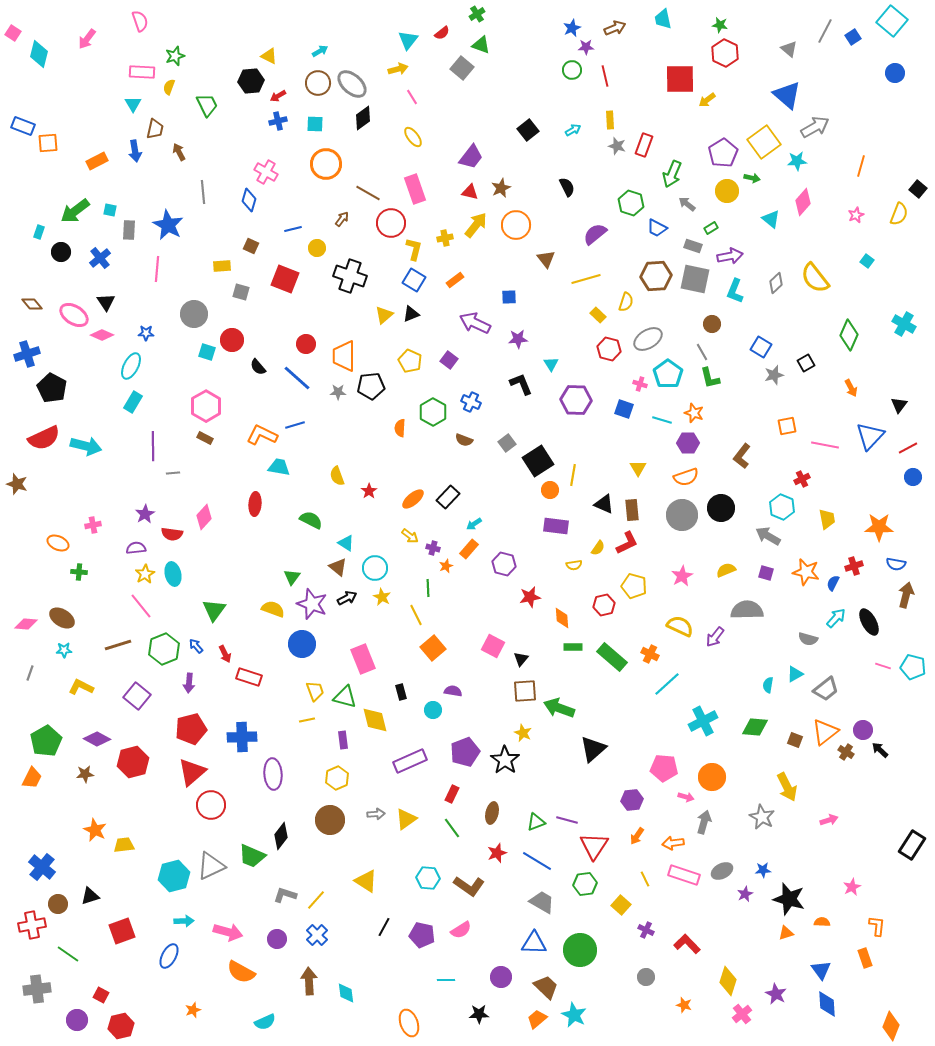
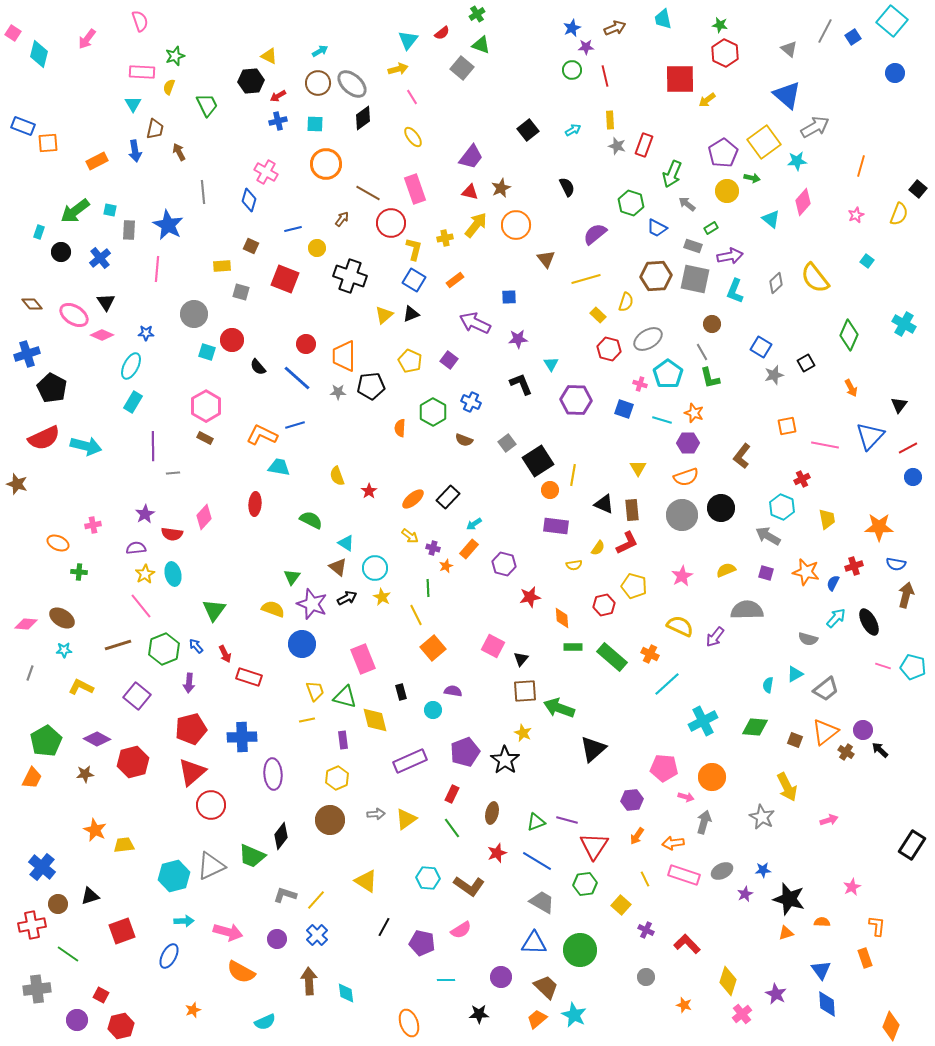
purple pentagon at (422, 935): moved 8 px down
